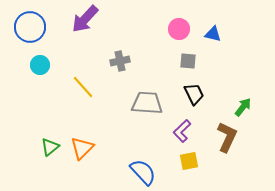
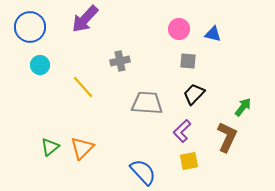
black trapezoid: rotated 110 degrees counterclockwise
